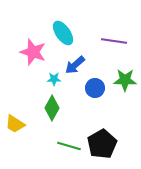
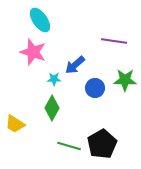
cyan ellipse: moved 23 px left, 13 px up
